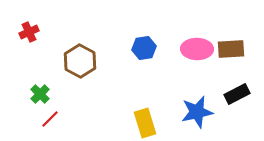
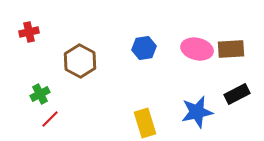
red cross: rotated 12 degrees clockwise
pink ellipse: rotated 12 degrees clockwise
green cross: rotated 18 degrees clockwise
